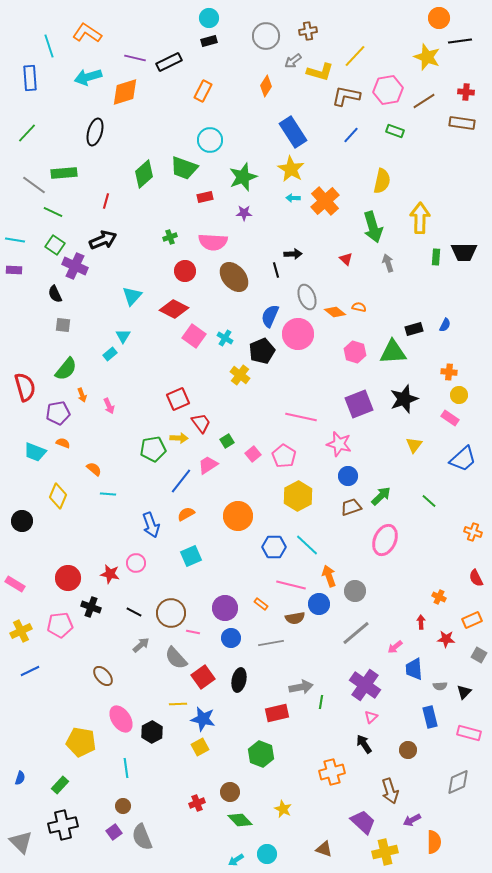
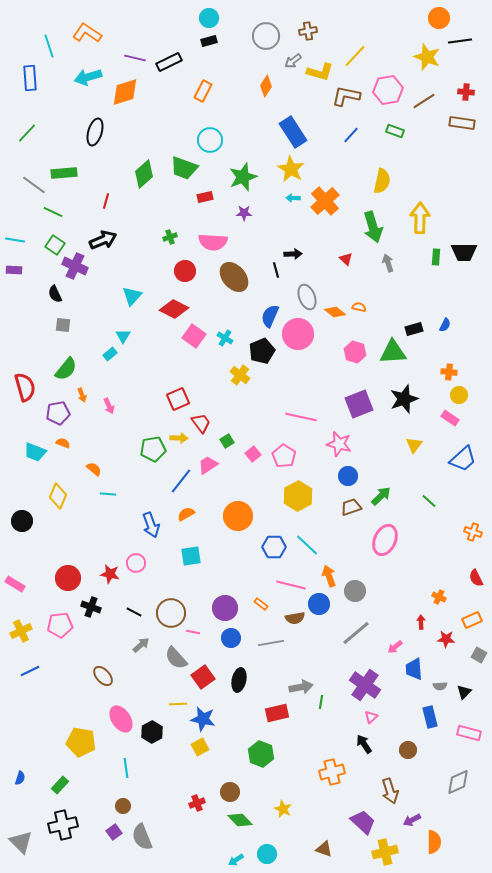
cyan square at (191, 556): rotated 15 degrees clockwise
